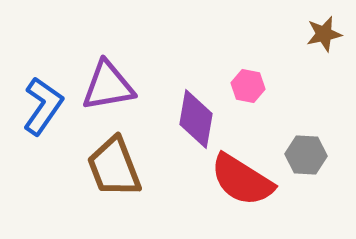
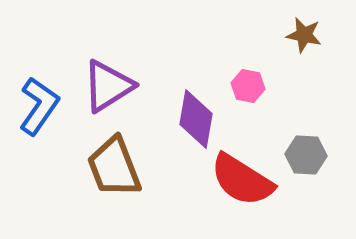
brown star: moved 20 px left, 1 px down; rotated 24 degrees clockwise
purple triangle: rotated 22 degrees counterclockwise
blue L-shape: moved 4 px left
